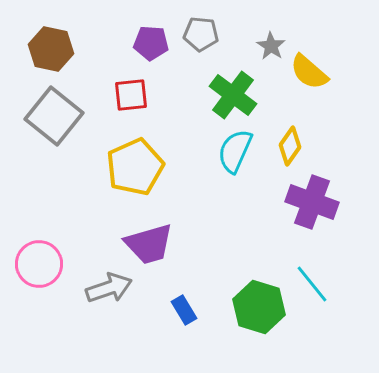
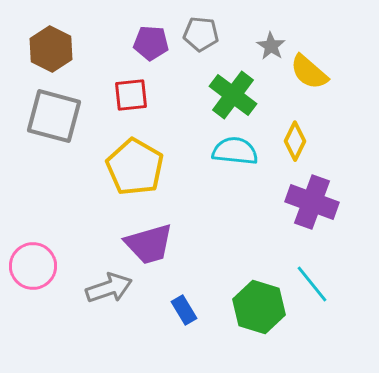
brown hexagon: rotated 15 degrees clockwise
gray square: rotated 24 degrees counterclockwise
yellow diamond: moved 5 px right, 5 px up; rotated 9 degrees counterclockwise
cyan semicircle: rotated 72 degrees clockwise
yellow pentagon: rotated 18 degrees counterclockwise
pink circle: moved 6 px left, 2 px down
